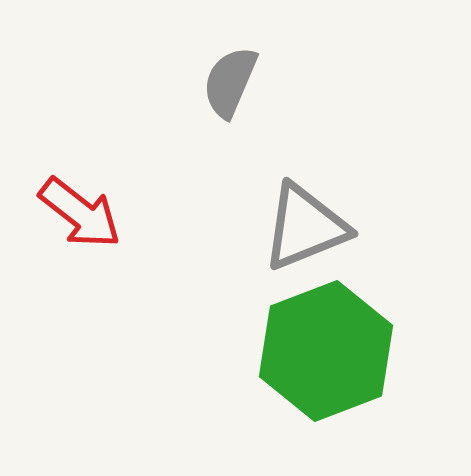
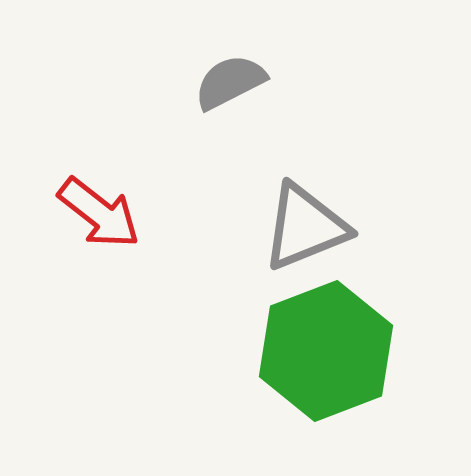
gray semicircle: rotated 40 degrees clockwise
red arrow: moved 19 px right
